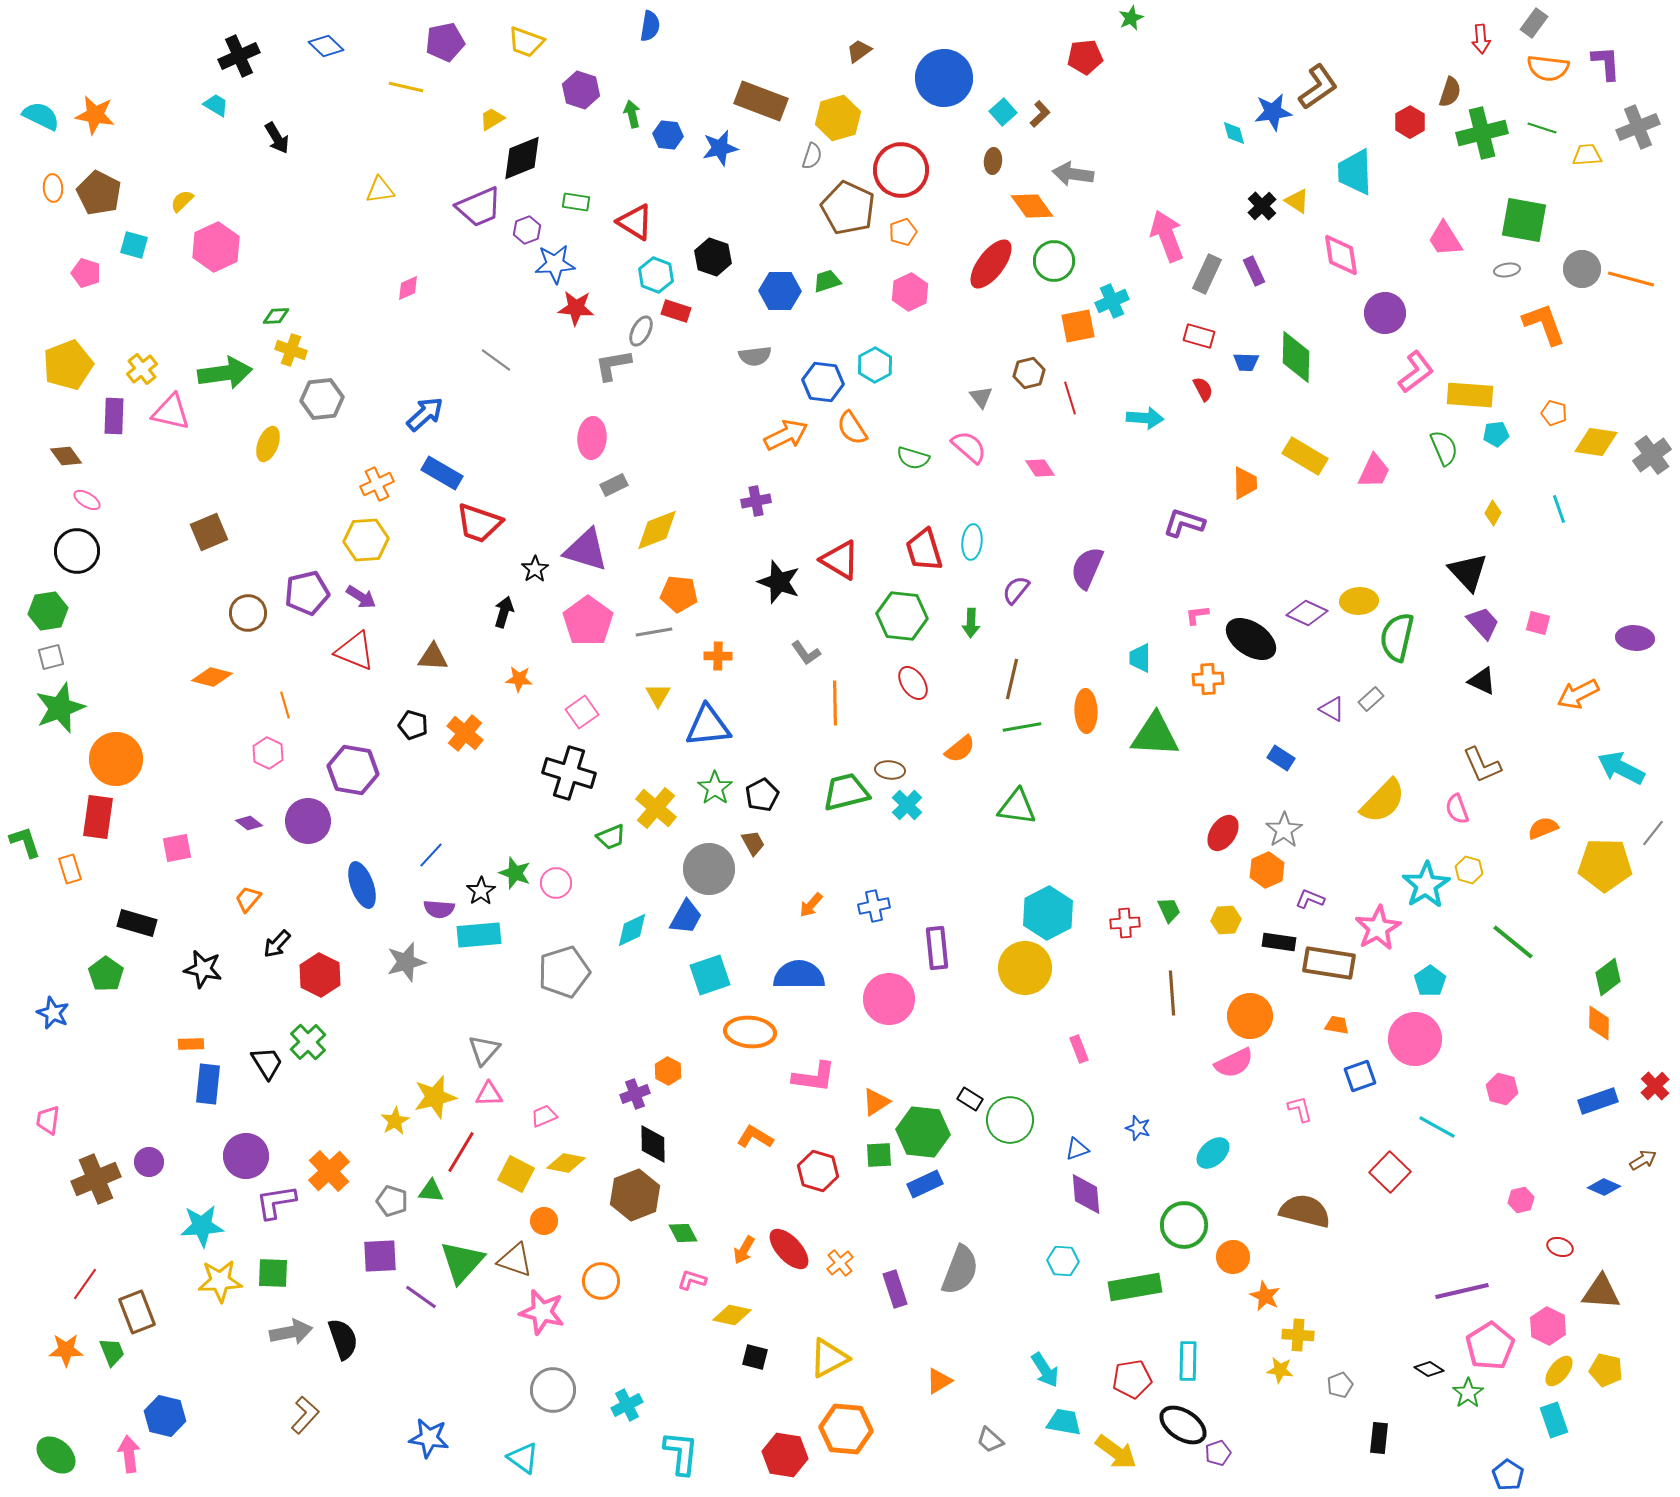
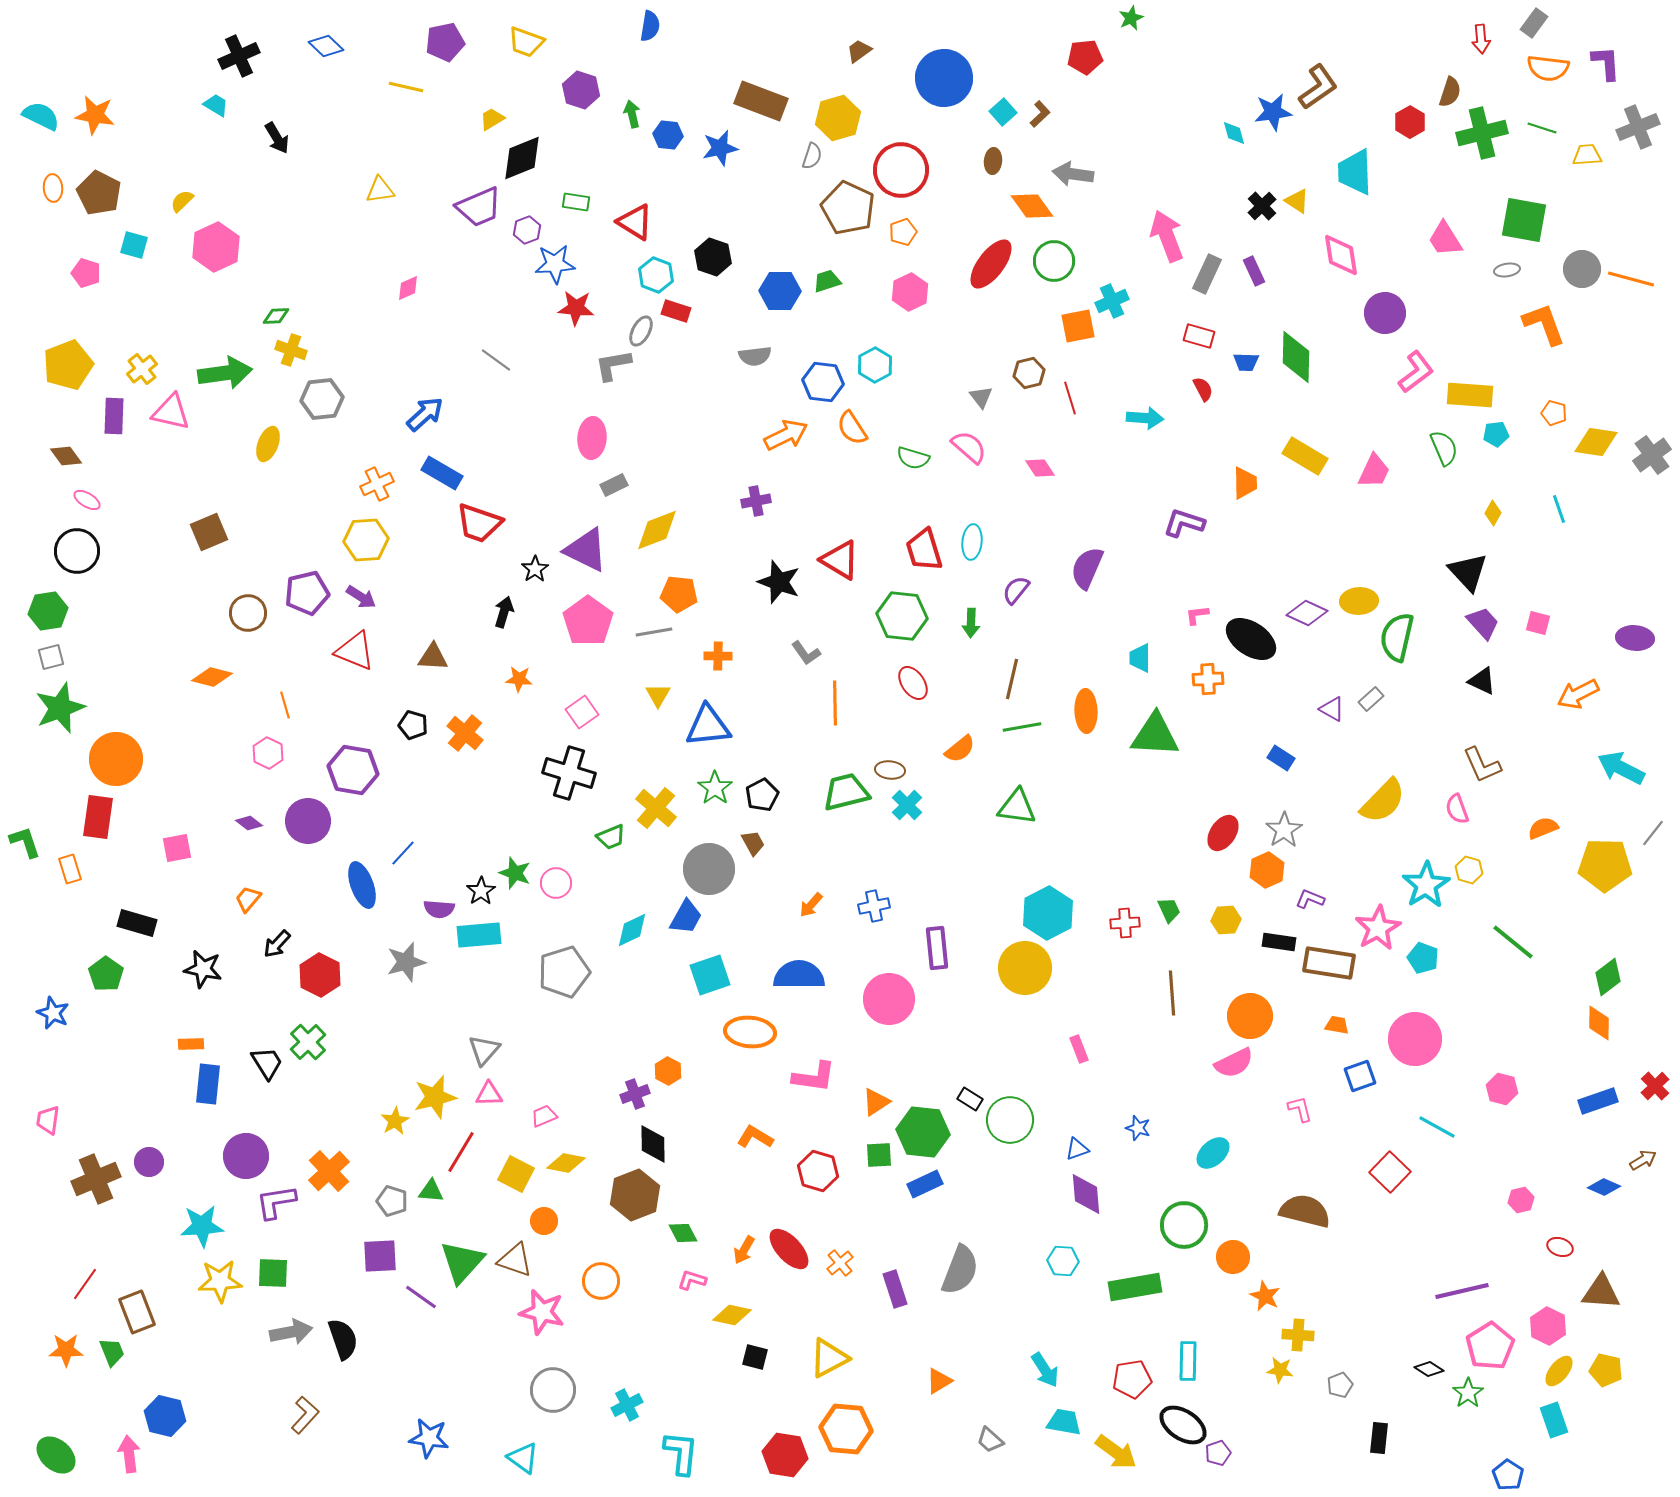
purple triangle at (586, 550): rotated 9 degrees clockwise
blue line at (431, 855): moved 28 px left, 2 px up
cyan pentagon at (1430, 981): moved 7 px left, 23 px up; rotated 16 degrees counterclockwise
